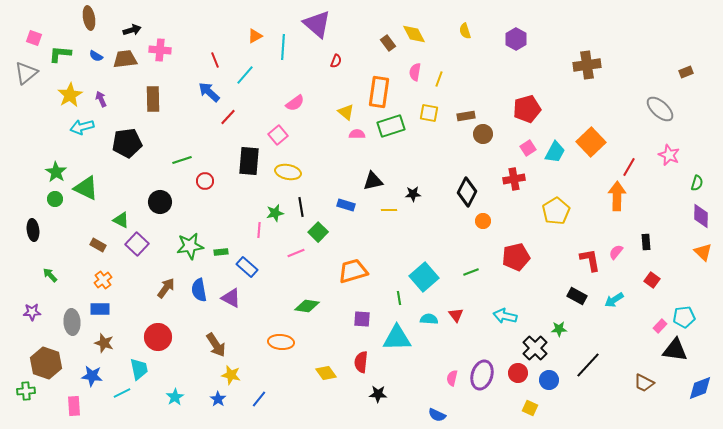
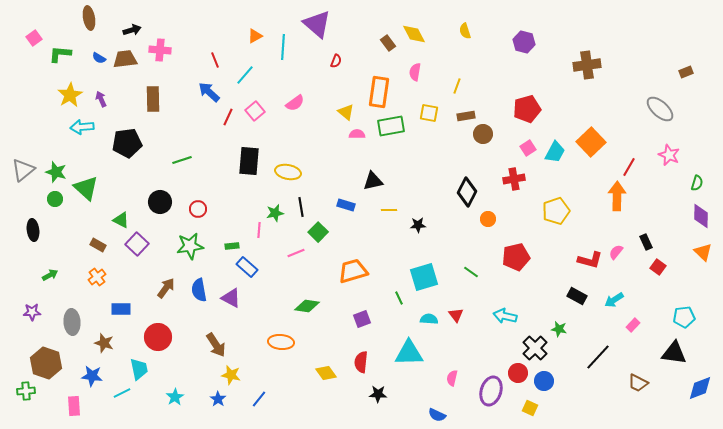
pink square at (34, 38): rotated 35 degrees clockwise
purple hexagon at (516, 39): moved 8 px right, 3 px down; rotated 15 degrees counterclockwise
blue semicircle at (96, 56): moved 3 px right, 2 px down
gray triangle at (26, 73): moved 3 px left, 97 px down
yellow line at (439, 79): moved 18 px right, 7 px down
red line at (228, 117): rotated 18 degrees counterclockwise
green rectangle at (391, 126): rotated 8 degrees clockwise
cyan arrow at (82, 127): rotated 10 degrees clockwise
pink square at (278, 135): moved 23 px left, 24 px up
green star at (56, 172): rotated 15 degrees counterclockwise
red circle at (205, 181): moved 7 px left, 28 px down
green triangle at (86, 188): rotated 16 degrees clockwise
black star at (413, 194): moved 5 px right, 31 px down
yellow pentagon at (556, 211): rotated 12 degrees clockwise
orange circle at (483, 221): moved 5 px right, 2 px up
black rectangle at (646, 242): rotated 21 degrees counterclockwise
green rectangle at (221, 252): moved 11 px right, 6 px up
red L-shape at (590, 260): rotated 115 degrees clockwise
green line at (471, 272): rotated 56 degrees clockwise
green arrow at (50, 275): rotated 105 degrees clockwise
cyan square at (424, 277): rotated 24 degrees clockwise
orange cross at (103, 280): moved 6 px left, 3 px up
red square at (652, 280): moved 6 px right, 13 px up
green line at (399, 298): rotated 16 degrees counterclockwise
blue rectangle at (100, 309): moved 21 px right
purple square at (362, 319): rotated 24 degrees counterclockwise
pink rectangle at (660, 326): moved 27 px left, 1 px up
green star at (559, 329): rotated 14 degrees clockwise
cyan triangle at (397, 338): moved 12 px right, 15 px down
black triangle at (675, 350): moved 1 px left, 3 px down
black line at (588, 365): moved 10 px right, 8 px up
purple ellipse at (482, 375): moved 9 px right, 16 px down
blue circle at (549, 380): moved 5 px left, 1 px down
brown trapezoid at (644, 383): moved 6 px left
